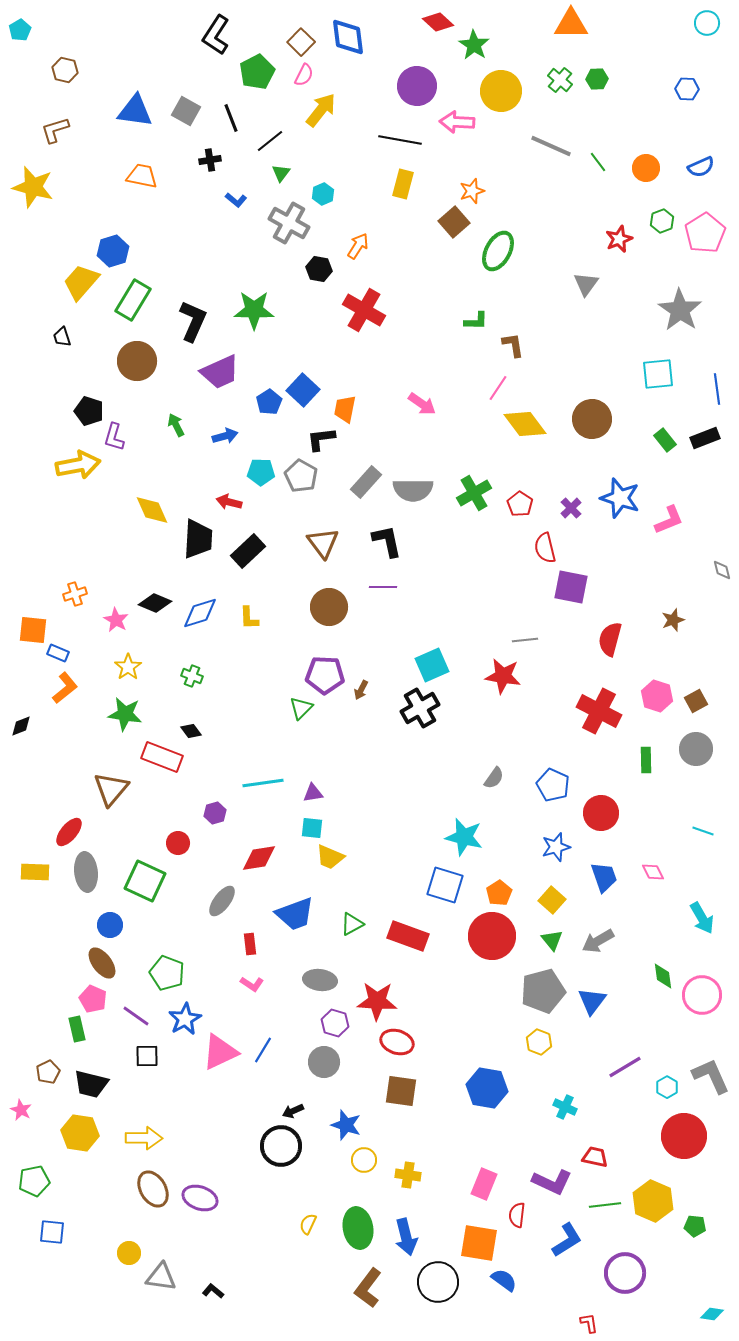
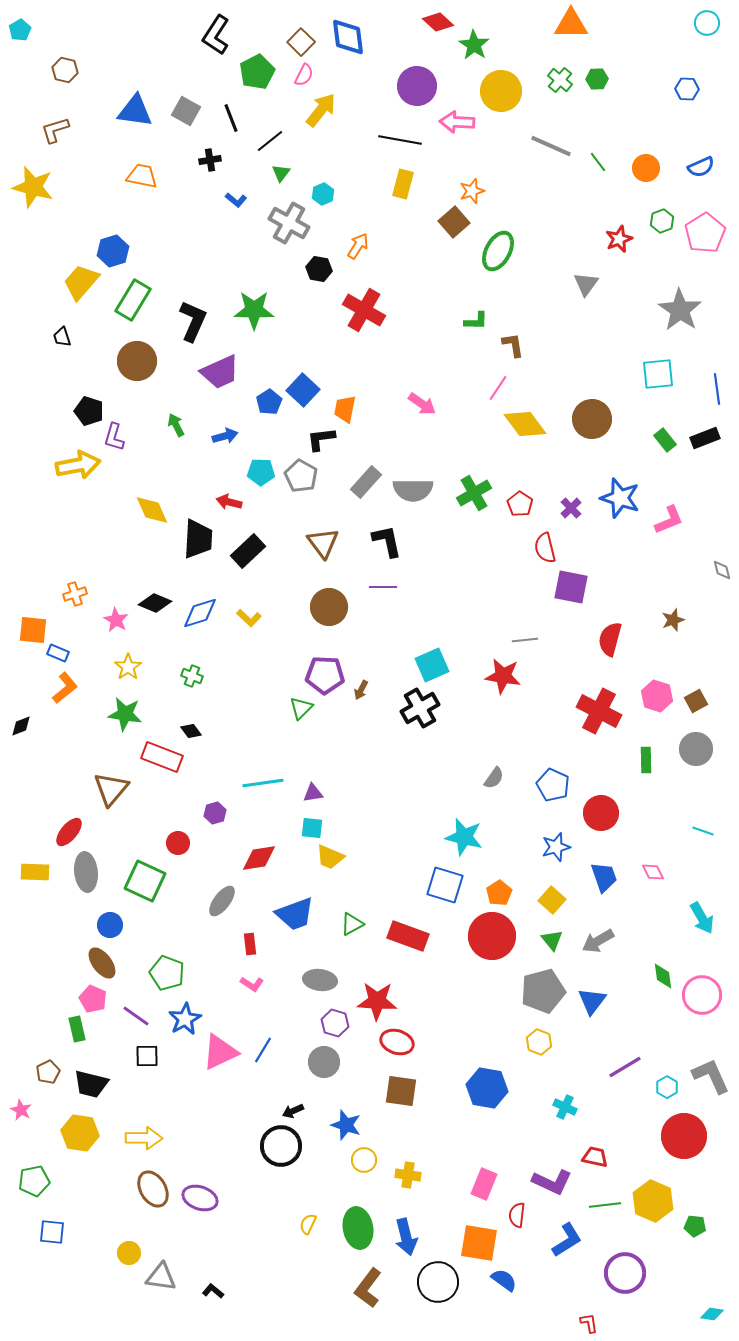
yellow L-shape at (249, 618): rotated 45 degrees counterclockwise
